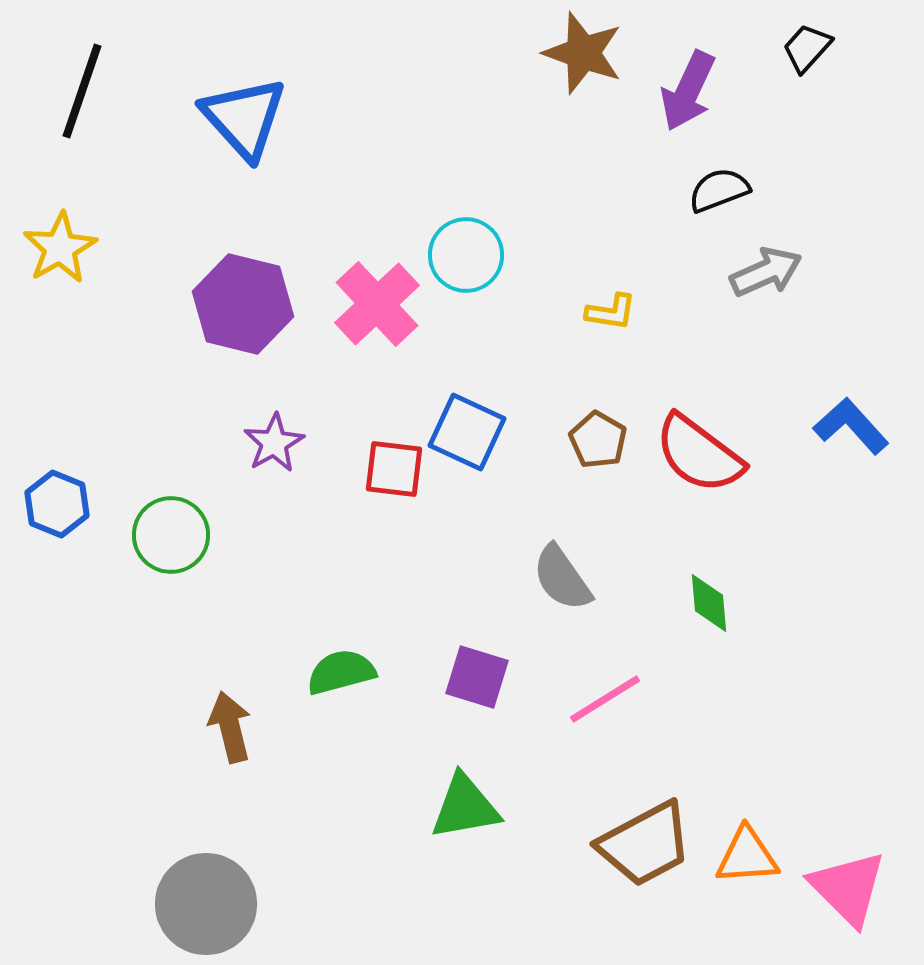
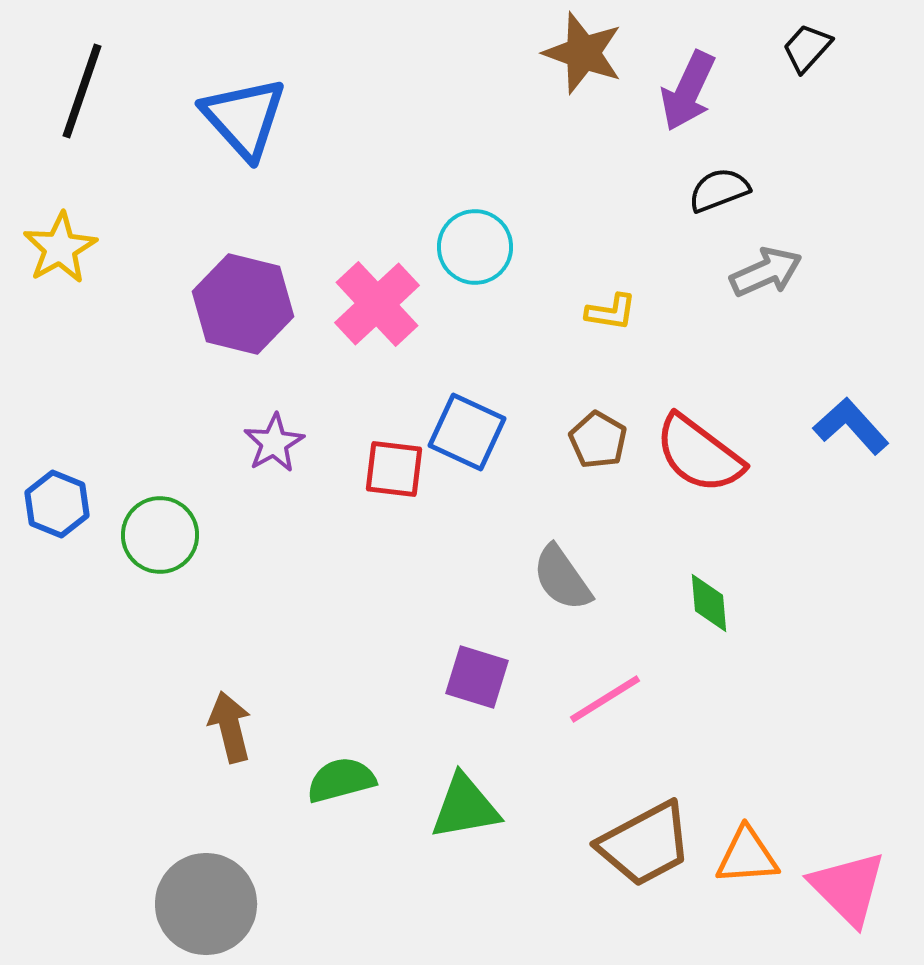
cyan circle: moved 9 px right, 8 px up
green circle: moved 11 px left
green semicircle: moved 108 px down
